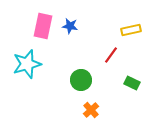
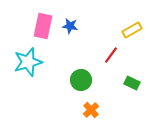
yellow rectangle: moved 1 px right; rotated 18 degrees counterclockwise
cyan star: moved 1 px right, 2 px up
